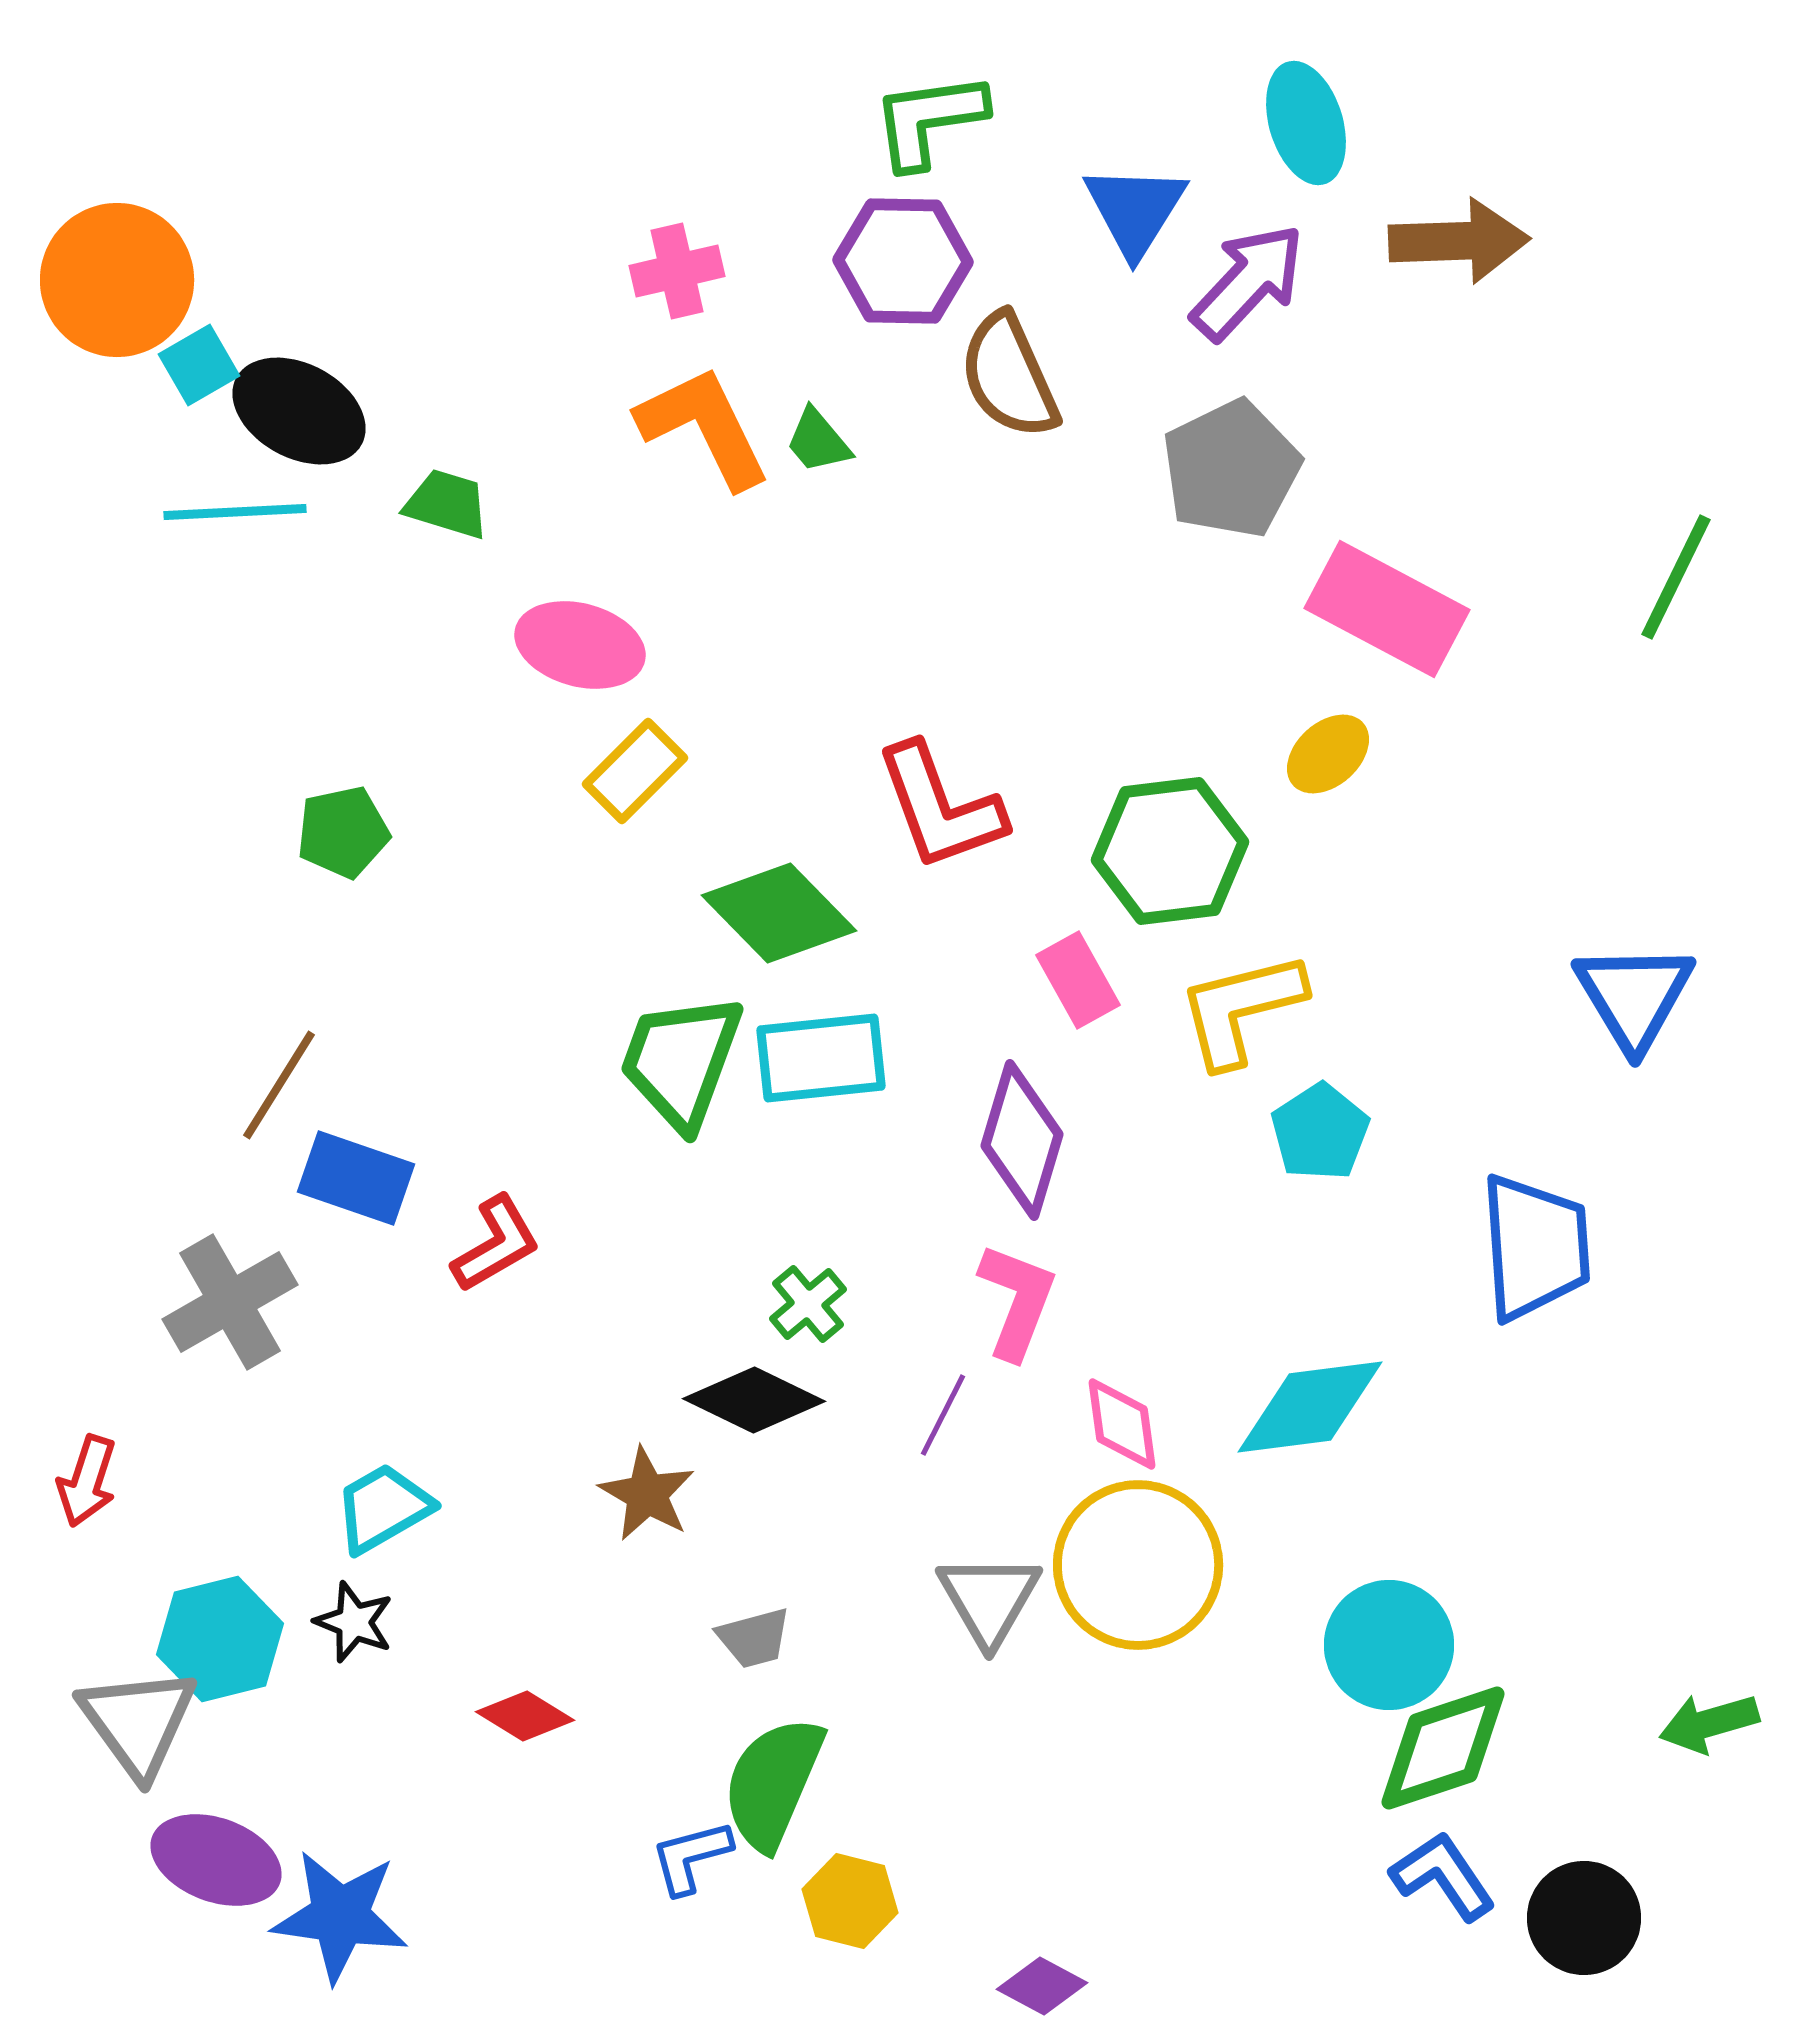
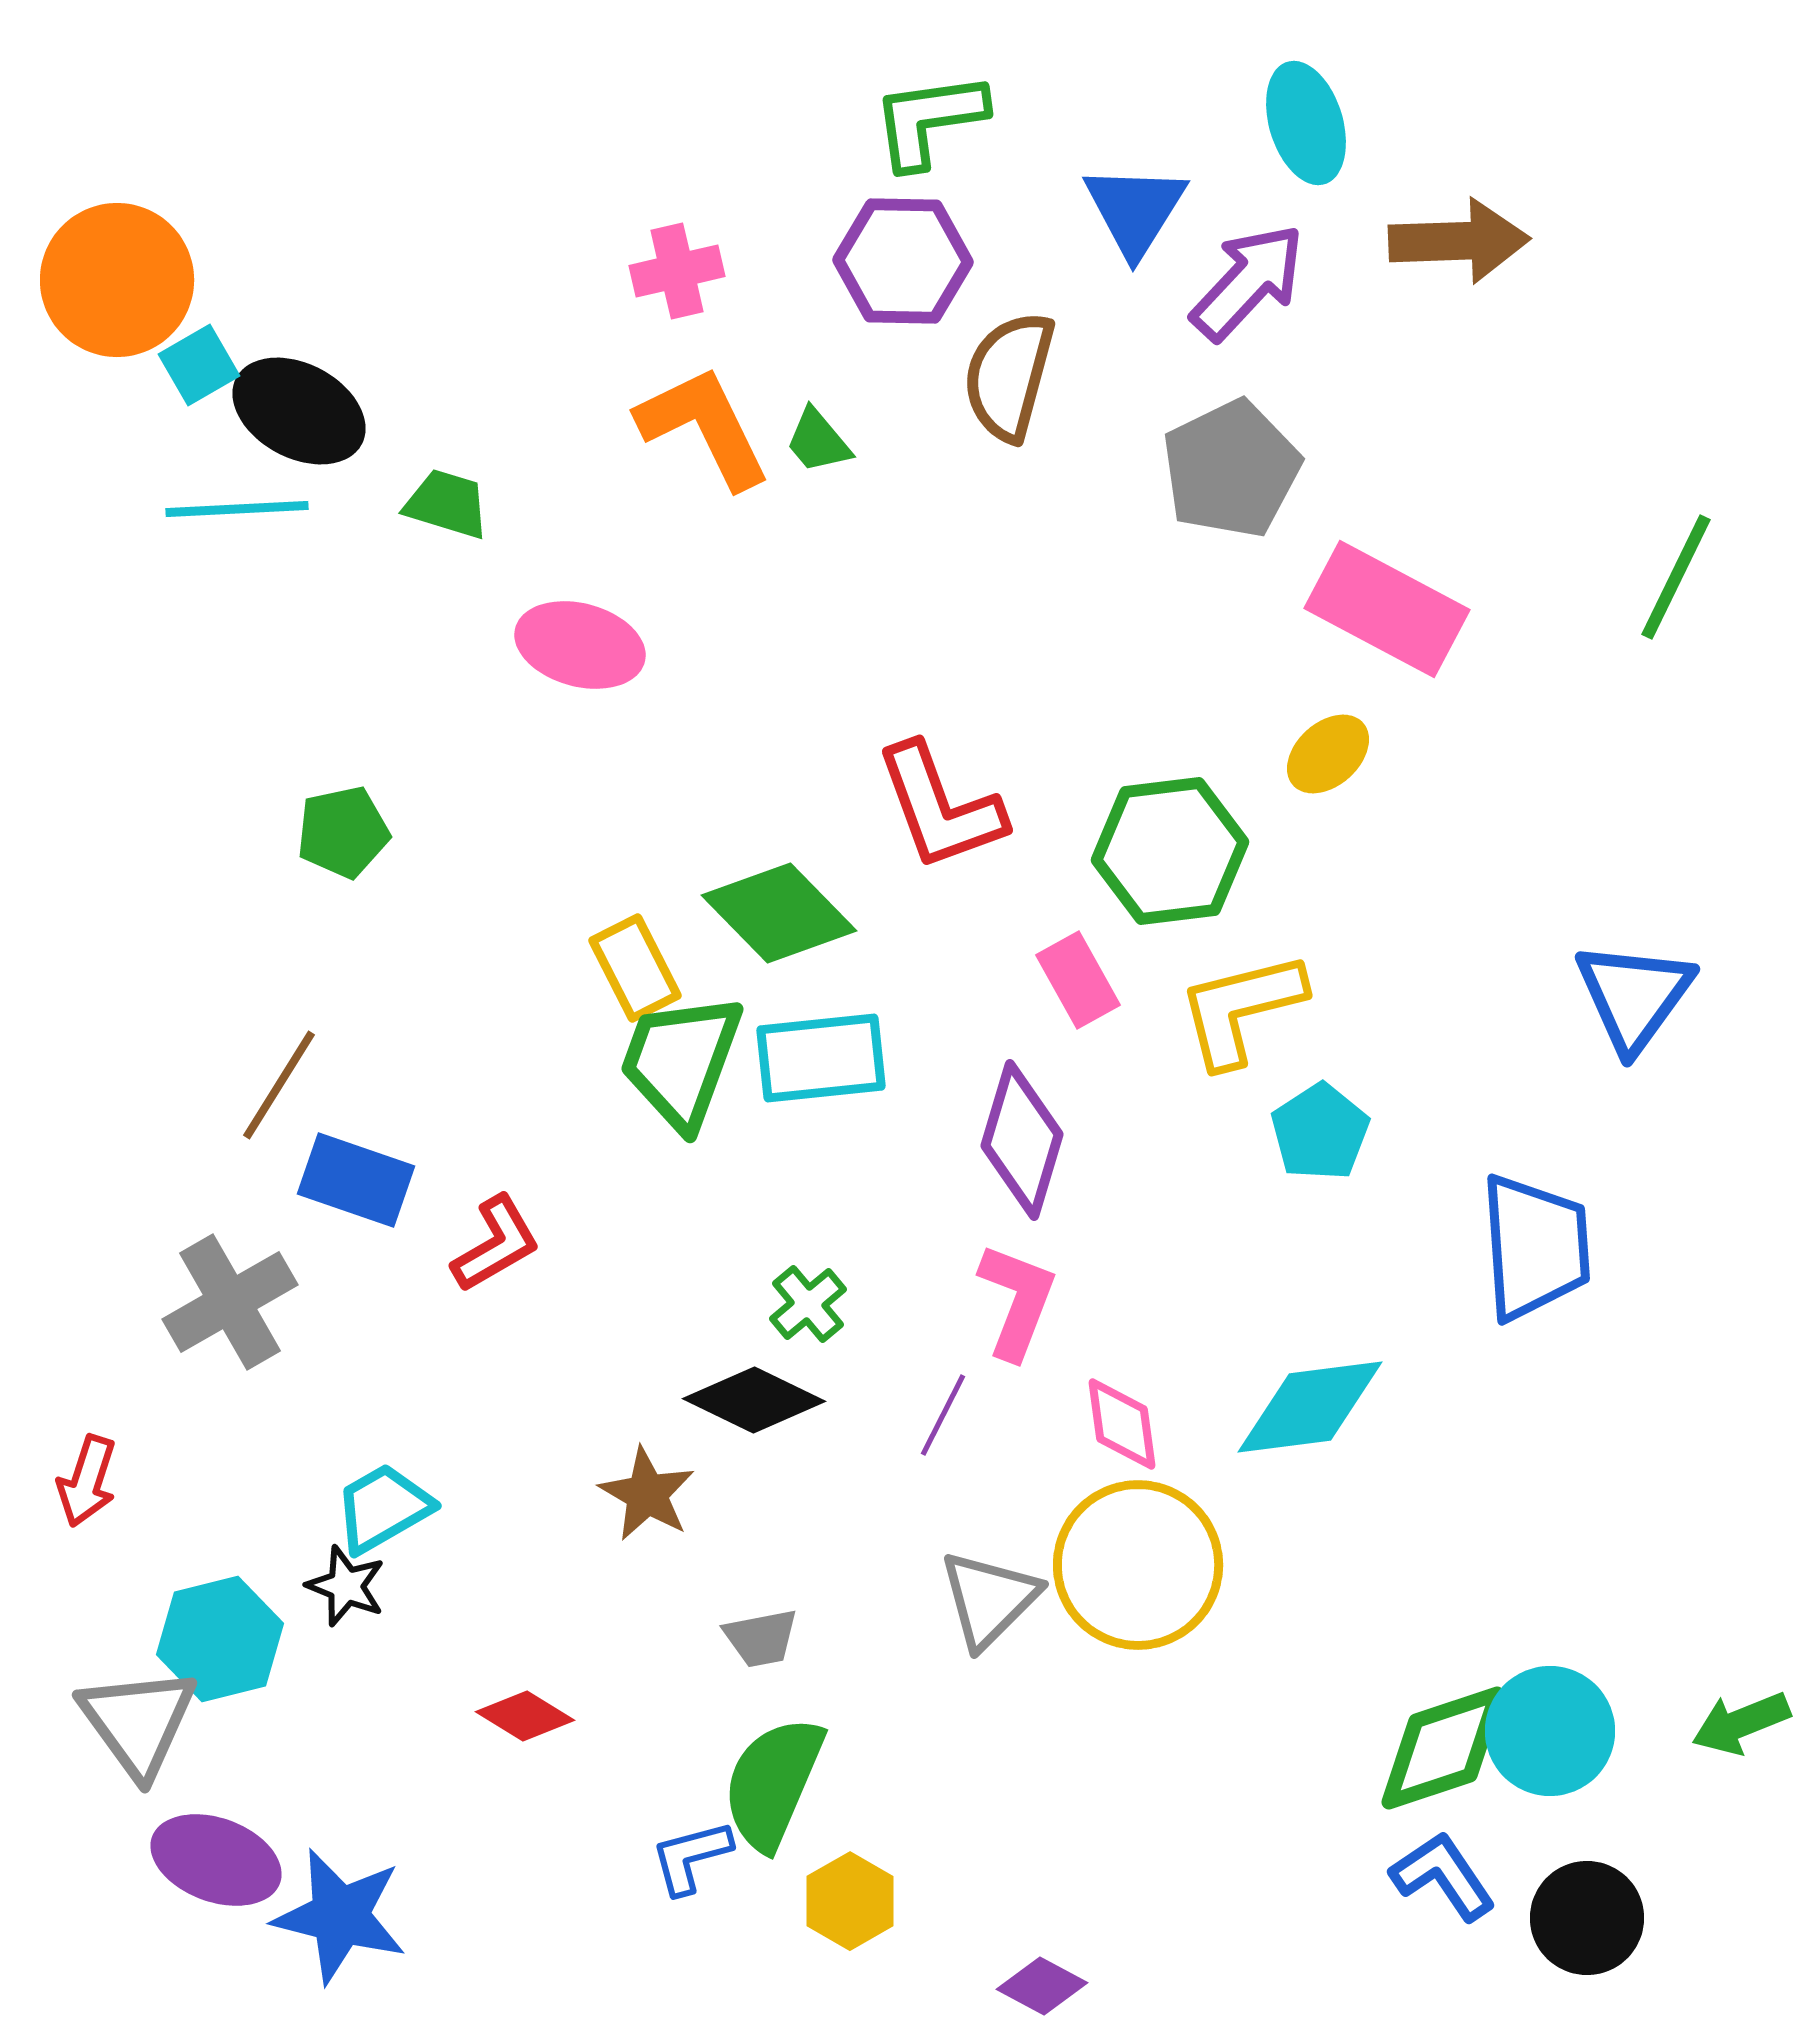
brown semicircle at (1009, 376): rotated 39 degrees clockwise
cyan line at (235, 512): moved 2 px right, 3 px up
yellow rectangle at (635, 771): moved 197 px down; rotated 72 degrees counterclockwise
blue triangle at (1634, 996): rotated 7 degrees clockwise
blue rectangle at (356, 1178): moved 2 px down
gray triangle at (989, 1599): rotated 15 degrees clockwise
black star at (354, 1622): moved 8 px left, 36 px up
gray trapezoid at (754, 1638): moved 7 px right; rotated 4 degrees clockwise
cyan circle at (1389, 1645): moved 161 px right, 86 px down
green arrow at (1709, 1723): moved 32 px right; rotated 6 degrees counterclockwise
yellow hexagon at (850, 1901): rotated 16 degrees clockwise
blue star at (340, 1916): rotated 6 degrees clockwise
black circle at (1584, 1918): moved 3 px right
